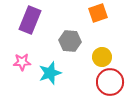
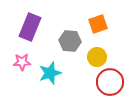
orange square: moved 11 px down
purple rectangle: moved 7 px down
yellow circle: moved 5 px left
